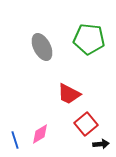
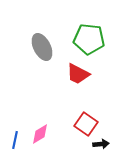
red trapezoid: moved 9 px right, 20 px up
red square: rotated 15 degrees counterclockwise
blue line: rotated 30 degrees clockwise
